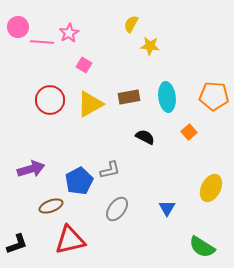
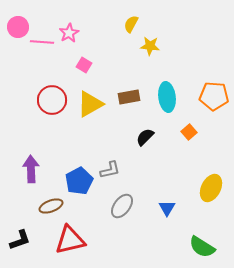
red circle: moved 2 px right
black semicircle: rotated 72 degrees counterclockwise
purple arrow: rotated 76 degrees counterclockwise
gray ellipse: moved 5 px right, 3 px up
black L-shape: moved 3 px right, 4 px up
